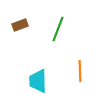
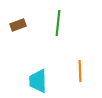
brown rectangle: moved 2 px left
green line: moved 6 px up; rotated 15 degrees counterclockwise
